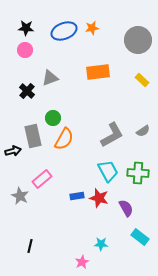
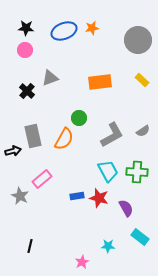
orange rectangle: moved 2 px right, 10 px down
green circle: moved 26 px right
green cross: moved 1 px left, 1 px up
cyan star: moved 7 px right, 2 px down
